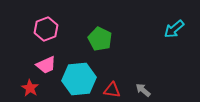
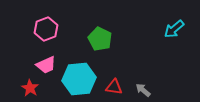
red triangle: moved 2 px right, 3 px up
